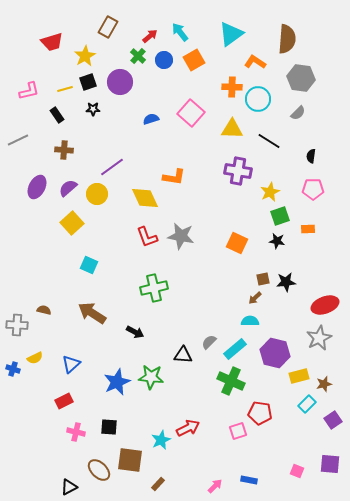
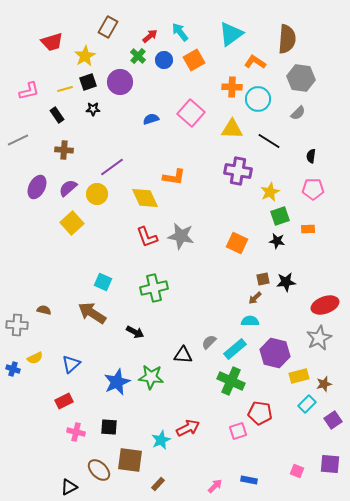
cyan square at (89, 265): moved 14 px right, 17 px down
